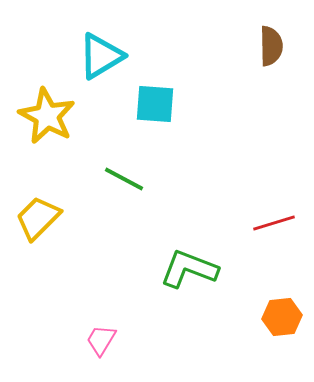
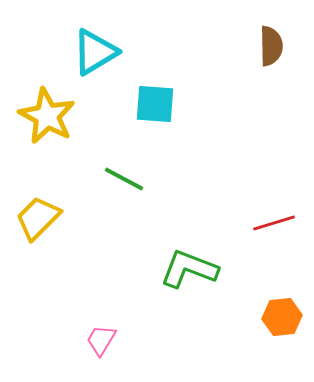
cyan triangle: moved 6 px left, 4 px up
